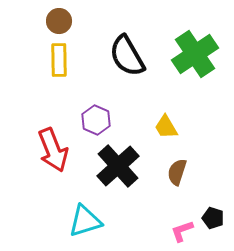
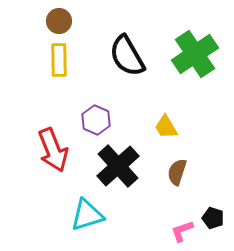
cyan triangle: moved 2 px right, 6 px up
